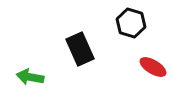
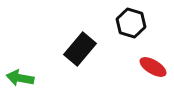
black rectangle: rotated 64 degrees clockwise
green arrow: moved 10 px left, 1 px down
